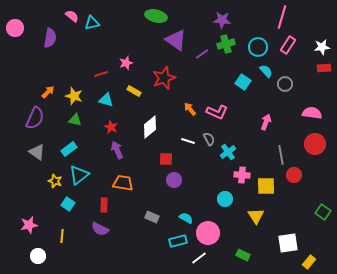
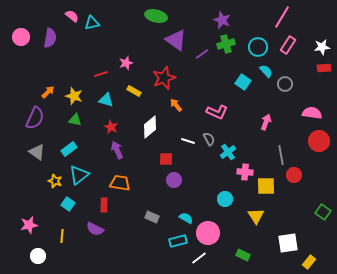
pink line at (282, 17): rotated 15 degrees clockwise
purple star at (222, 20): rotated 18 degrees clockwise
pink circle at (15, 28): moved 6 px right, 9 px down
orange arrow at (190, 109): moved 14 px left, 4 px up
red circle at (315, 144): moved 4 px right, 3 px up
pink cross at (242, 175): moved 3 px right, 3 px up
orange trapezoid at (123, 183): moved 3 px left
purple semicircle at (100, 229): moved 5 px left
